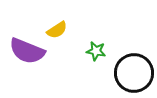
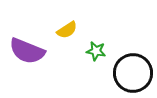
yellow semicircle: moved 10 px right
black circle: moved 1 px left
